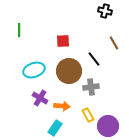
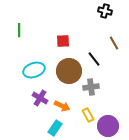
orange arrow: rotated 21 degrees clockwise
